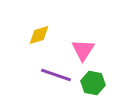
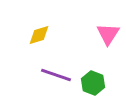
pink triangle: moved 25 px right, 16 px up
green hexagon: rotated 10 degrees clockwise
